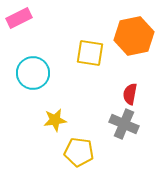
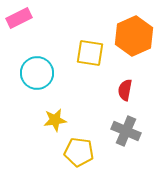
orange hexagon: rotated 12 degrees counterclockwise
cyan circle: moved 4 px right
red semicircle: moved 5 px left, 4 px up
gray cross: moved 2 px right, 7 px down
